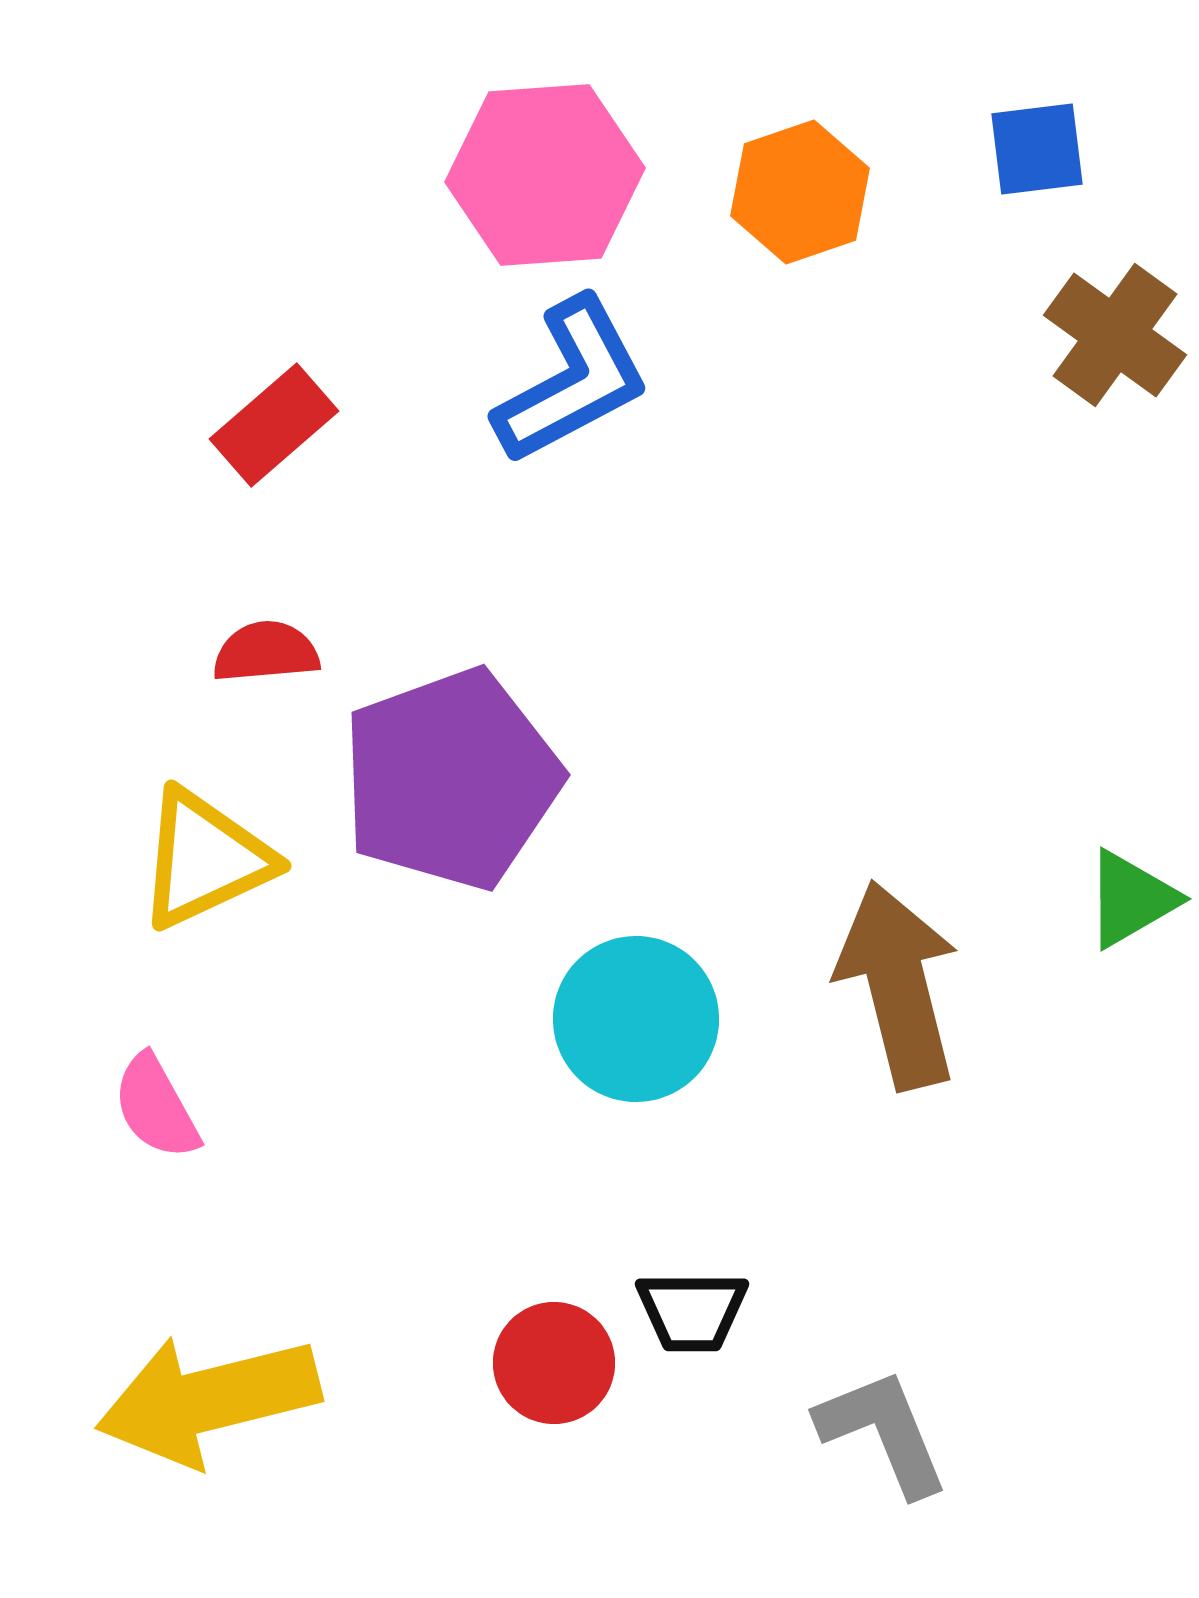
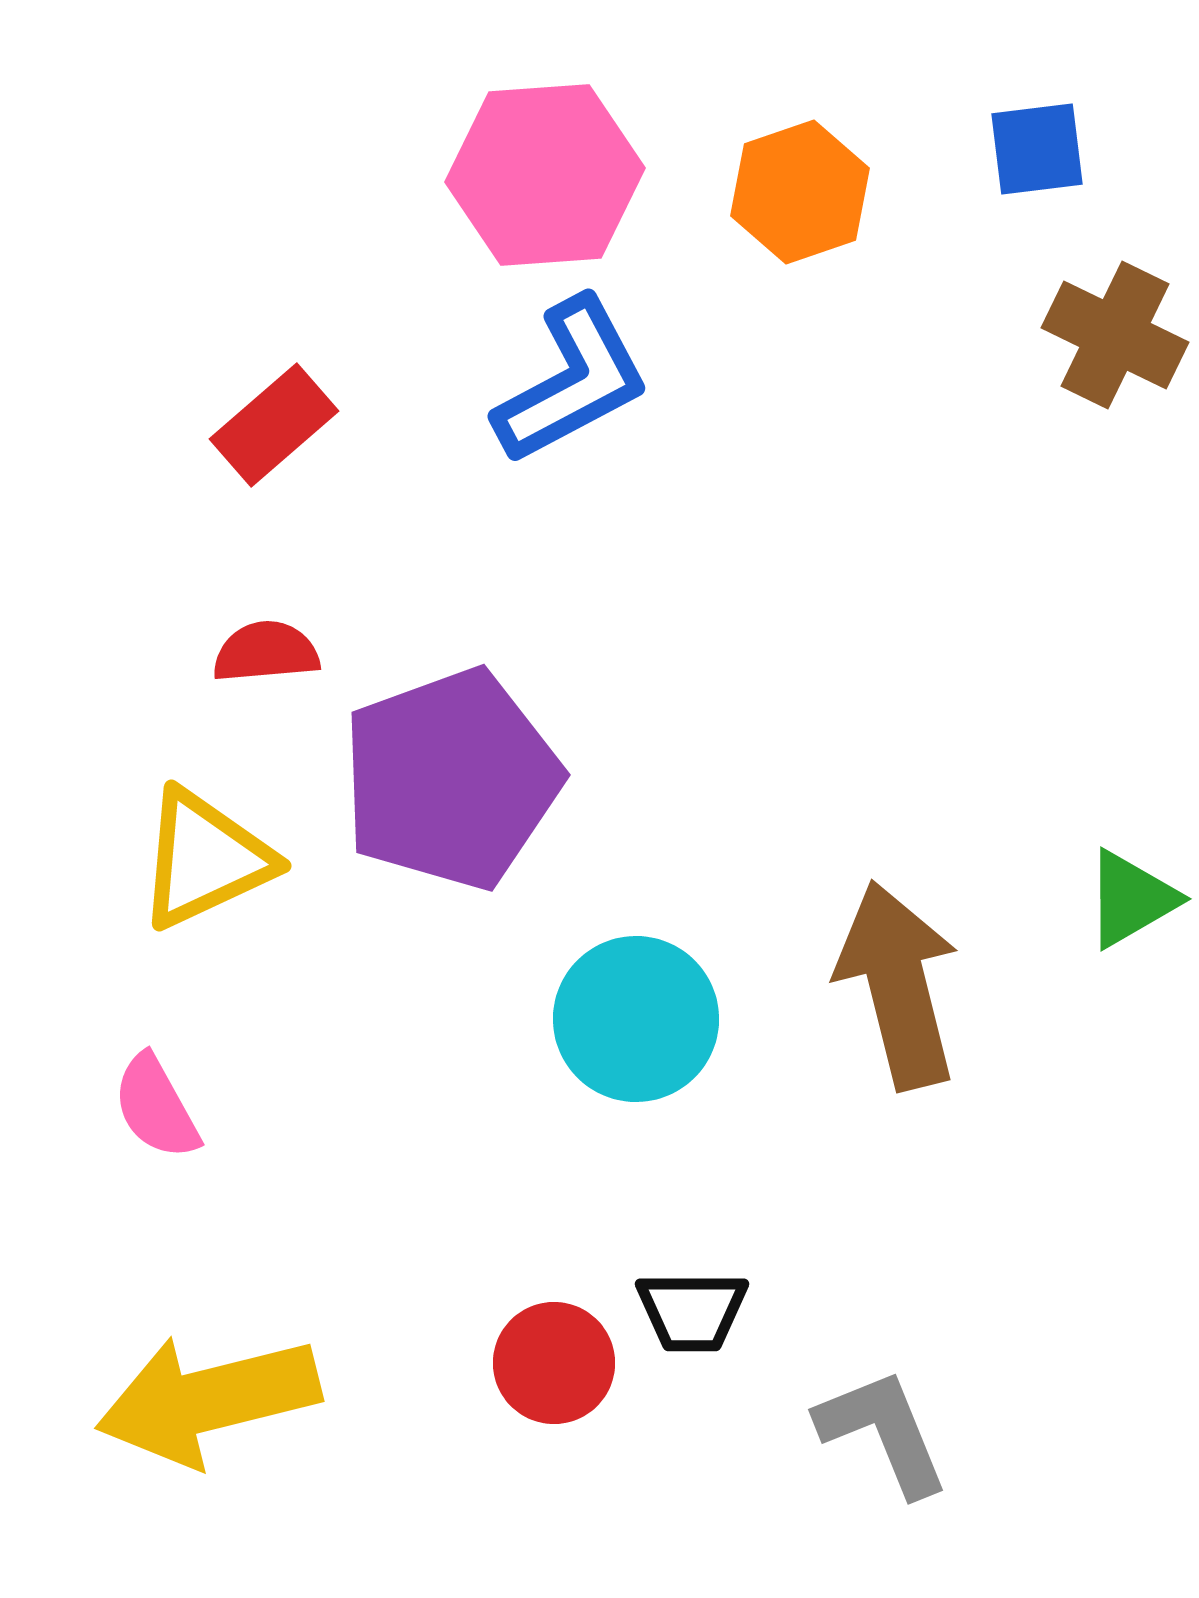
brown cross: rotated 10 degrees counterclockwise
